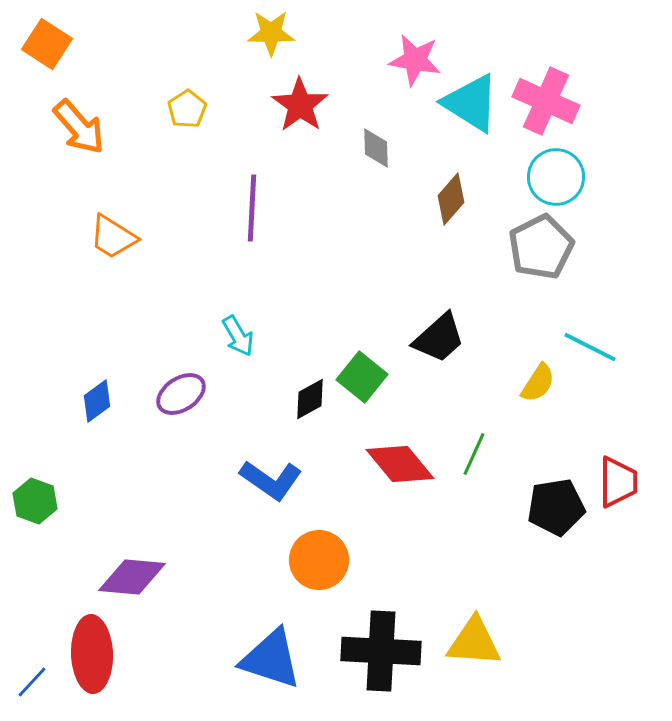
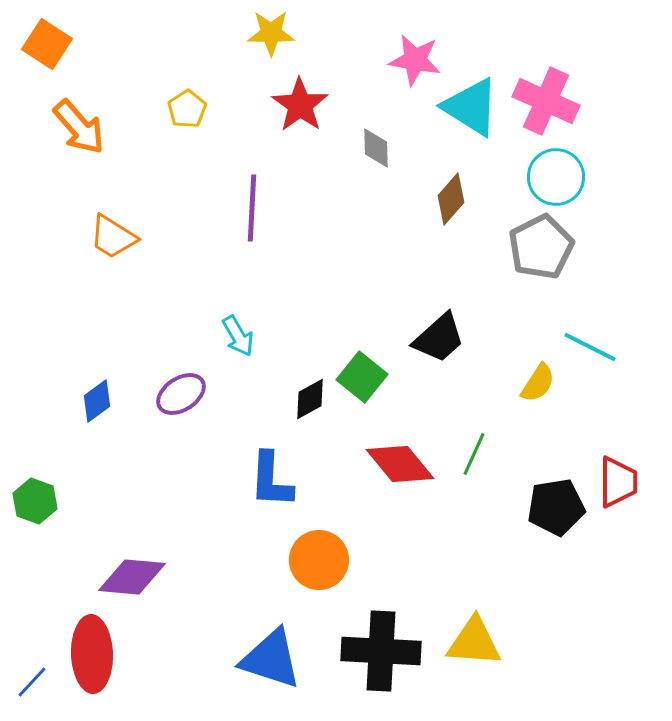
cyan triangle: moved 4 px down
blue L-shape: rotated 58 degrees clockwise
